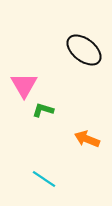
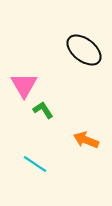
green L-shape: rotated 40 degrees clockwise
orange arrow: moved 1 px left, 1 px down
cyan line: moved 9 px left, 15 px up
